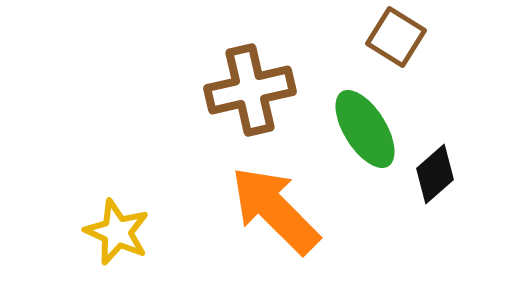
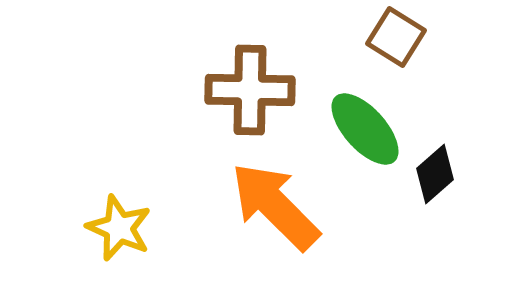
brown cross: rotated 14 degrees clockwise
green ellipse: rotated 10 degrees counterclockwise
orange arrow: moved 4 px up
yellow star: moved 2 px right, 4 px up
